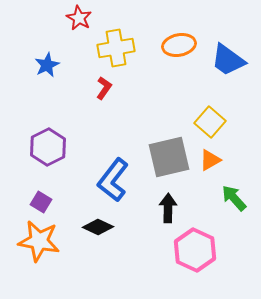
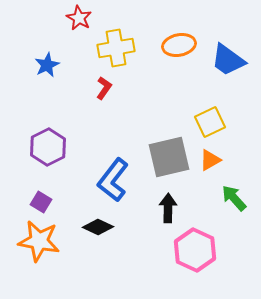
yellow square: rotated 24 degrees clockwise
